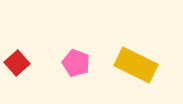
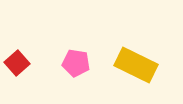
pink pentagon: rotated 12 degrees counterclockwise
